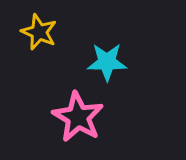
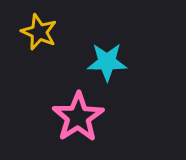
pink star: rotated 9 degrees clockwise
